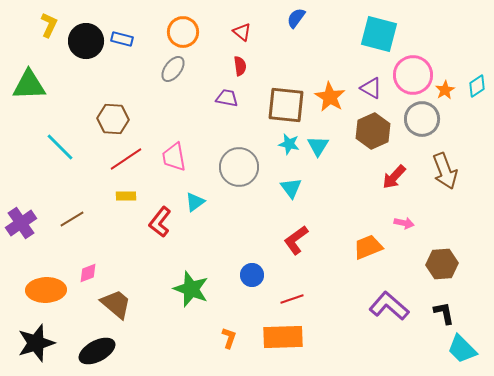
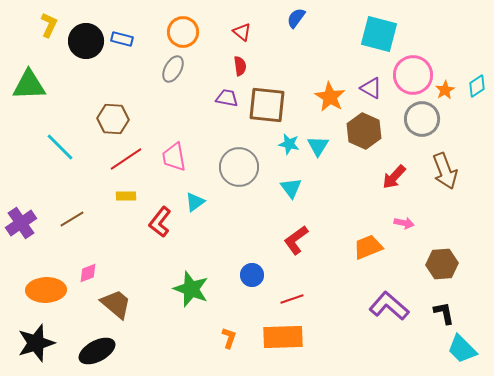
gray ellipse at (173, 69): rotated 8 degrees counterclockwise
brown square at (286, 105): moved 19 px left
brown hexagon at (373, 131): moved 9 px left; rotated 12 degrees counterclockwise
